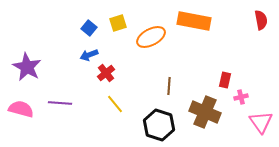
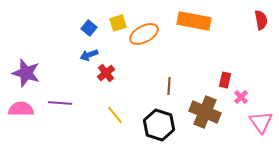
orange ellipse: moved 7 px left, 3 px up
purple star: moved 1 px left, 6 px down; rotated 12 degrees counterclockwise
pink cross: rotated 32 degrees counterclockwise
yellow line: moved 11 px down
pink semicircle: rotated 15 degrees counterclockwise
